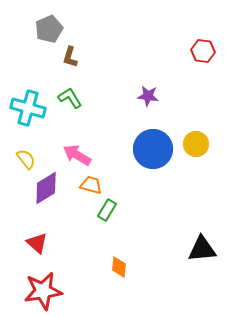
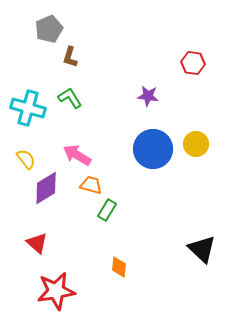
red hexagon: moved 10 px left, 12 px down
black triangle: rotated 48 degrees clockwise
red star: moved 13 px right
